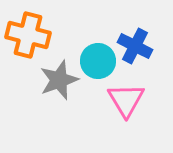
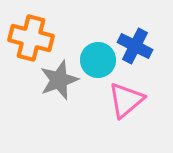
orange cross: moved 3 px right, 3 px down
cyan circle: moved 1 px up
pink triangle: rotated 21 degrees clockwise
